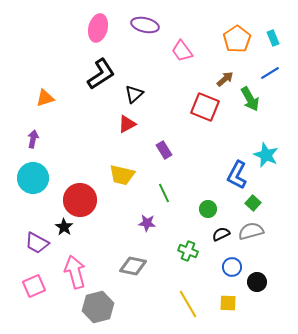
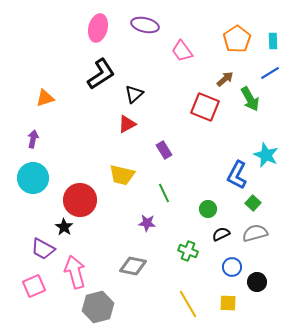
cyan rectangle: moved 3 px down; rotated 21 degrees clockwise
gray semicircle: moved 4 px right, 2 px down
purple trapezoid: moved 6 px right, 6 px down
